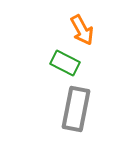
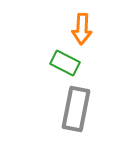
orange arrow: moved 1 px up; rotated 32 degrees clockwise
